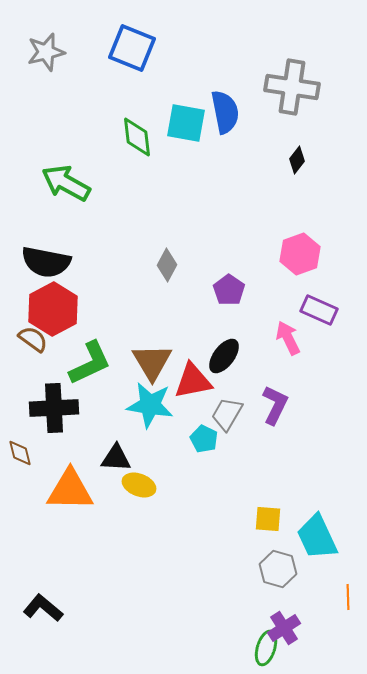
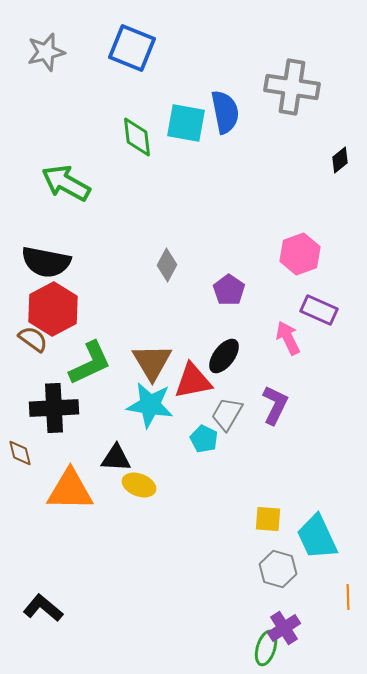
black diamond: moved 43 px right; rotated 12 degrees clockwise
